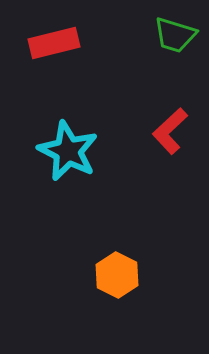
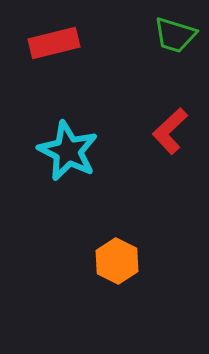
orange hexagon: moved 14 px up
